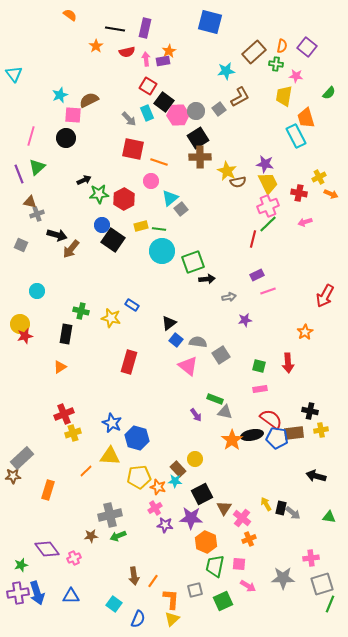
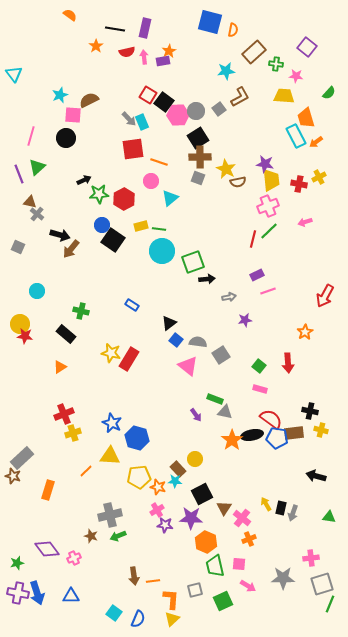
orange semicircle at (282, 46): moved 49 px left, 16 px up
pink arrow at (146, 59): moved 2 px left, 2 px up
red square at (148, 86): moved 9 px down
yellow trapezoid at (284, 96): rotated 85 degrees clockwise
cyan rectangle at (147, 113): moved 5 px left, 9 px down
red square at (133, 149): rotated 20 degrees counterclockwise
yellow star at (227, 171): moved 1 px left, 2 px up
yellow trapezoid at (268, 183): moved 3 px right, 3 px up; rotated 20 degrees clockwise
red cross at (299, 193): moved 9 px up
orange arrow at (331, 194): moved 15 px left, 52 px up; rotated 120 degrees clockwise
gray square at (181, 209): moved 17 px right, 31 px up; rotated 32 degrees counterclockwise
gray cross at (37, 214): rotated 32 degrees counterclockwise
green line at (268, 224): moved 1 px right, 7 px down
black arrow at (57, 235): moved 3 px right
gray square at (21, 245): moved 3 px left, 2 px down
yellow star at (111, 318): moved 35 px down
black rectangle at (66, 334): rotated 60 degrees counterclockwise
red star at (25, 336): rotated 21 degrees clockwise
red rectangle at (129, 362): moved 3 px up; rotated 15 degrees clockwise
green square at (259, 366): rotated 24 degrees clockwise
pink rectangle at (260, 389): rotated 24 degrees clockwise
yellow cross at (321, 430): rotated 24 degrees clockwise
brown star at (13, 476): rotated 21 degrees clockwise
pink cross at (155, 508): moved 2 px right, 2 px down
gray arrow at (293, 513): rotated 70 degrees clockwise
brown star at (91, 536): rotated 24 degrees clockwise
green star at (21, 565): moved 4 px left, 2 px up
green trapezoid at (215, 566): rotated 25 degrees counterclockwise
orange line at (153, 581): rotated 48 degrees clockwise
purple cross at (18, 593): rotated 20 degrees clockwise
cyan square at (114, 604): moved 9 px down
